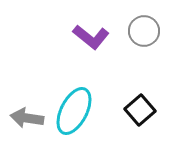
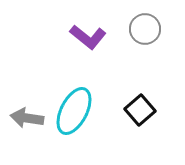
gray circle: moved 1 px right, 2 px up
purple L-shape: moved 3 px left
